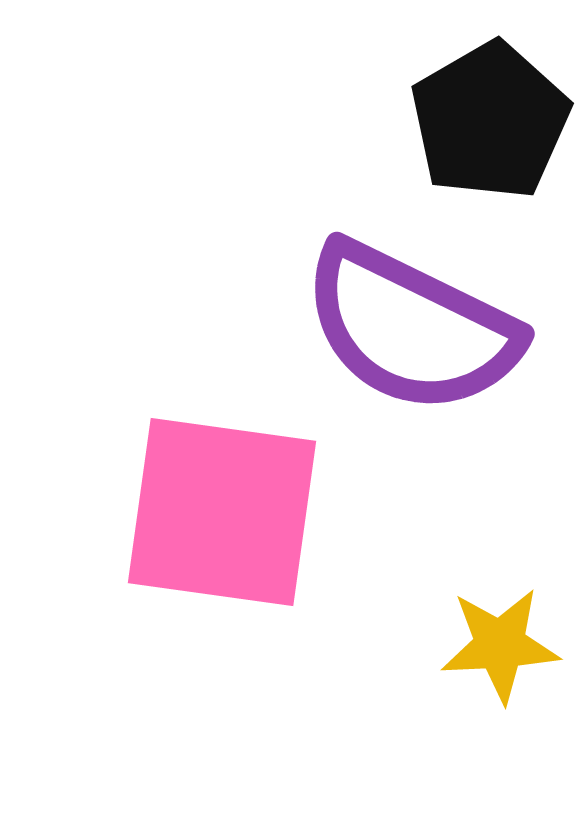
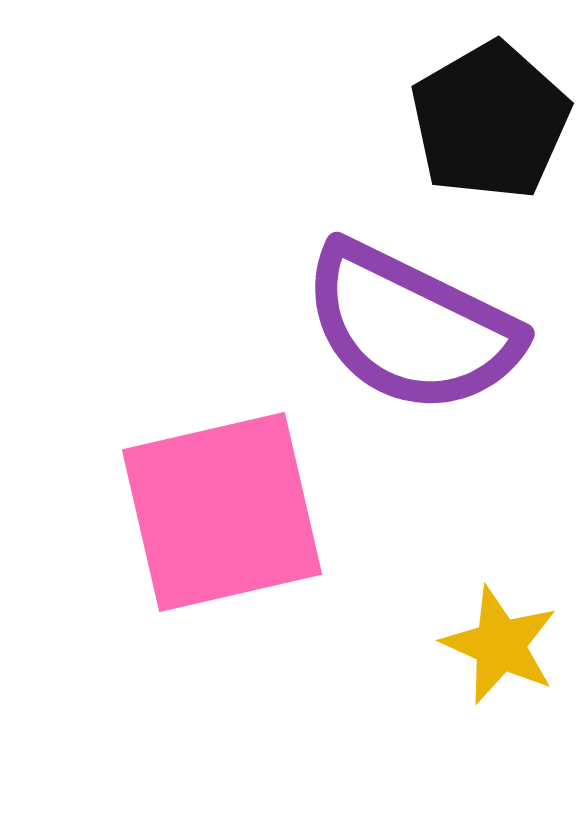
pink square: rotated 21 degrees counterclockwise
yellow star: rotated 27 degrees clockwise
